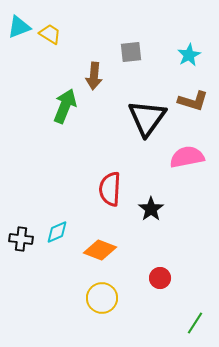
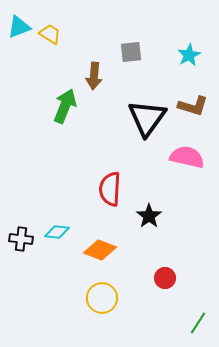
brown L-shape: moved 5 px down
pink semicircle: rotated 24 degrees clockwise
black star: moved 2 px left, 7 px down
cyan diamond: rotated 30 degrees clockwise
red circle: moved 5 px right
green line: moved 3 px right
